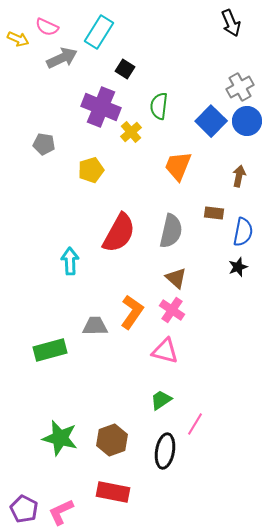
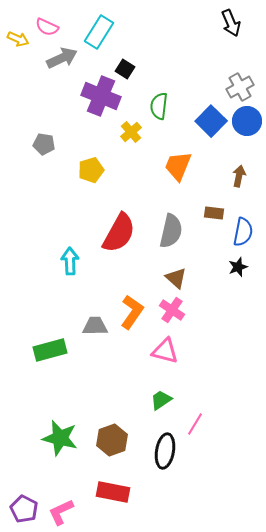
purple cross: moved 11 px up
